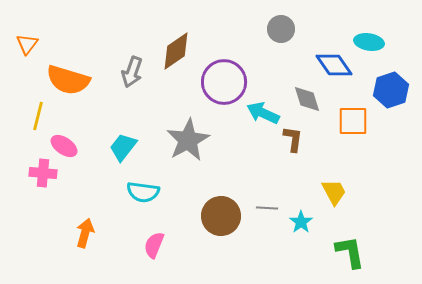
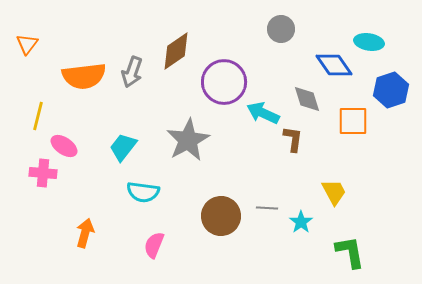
orange semicircle: moved 16 px right, 4 px up; rotated 24 degrees counterclockwise
